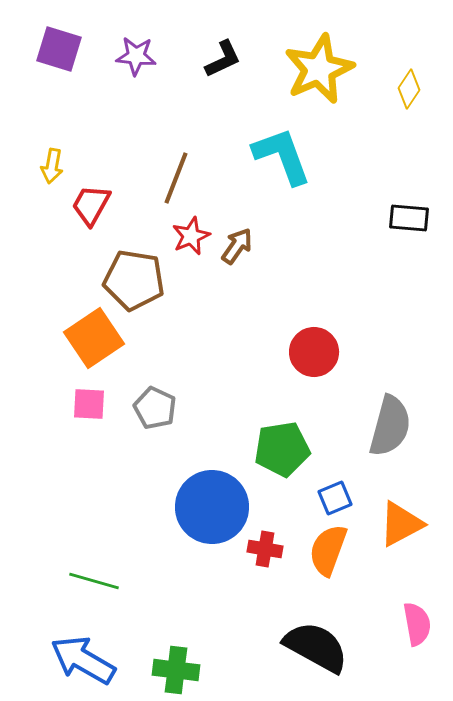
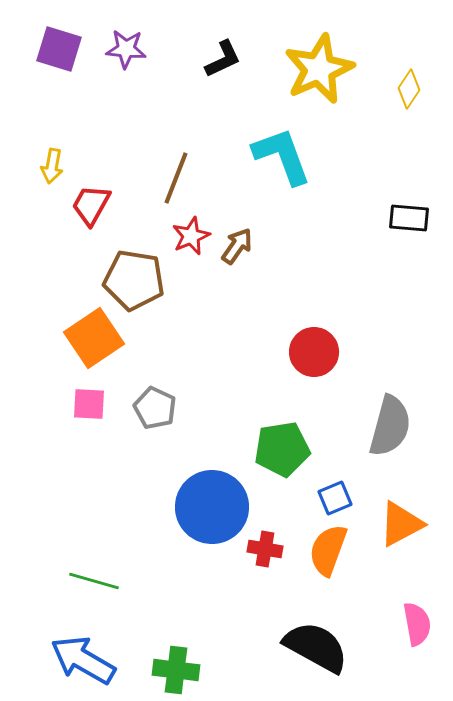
purple star: moved 10 px left, 7 px up
